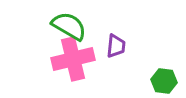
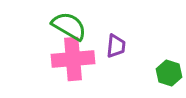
pink cross: rotated 9 degrees clockwise
green hexagon: moved 5 px right, 8 px up; rotated 10 degrees clockwise
